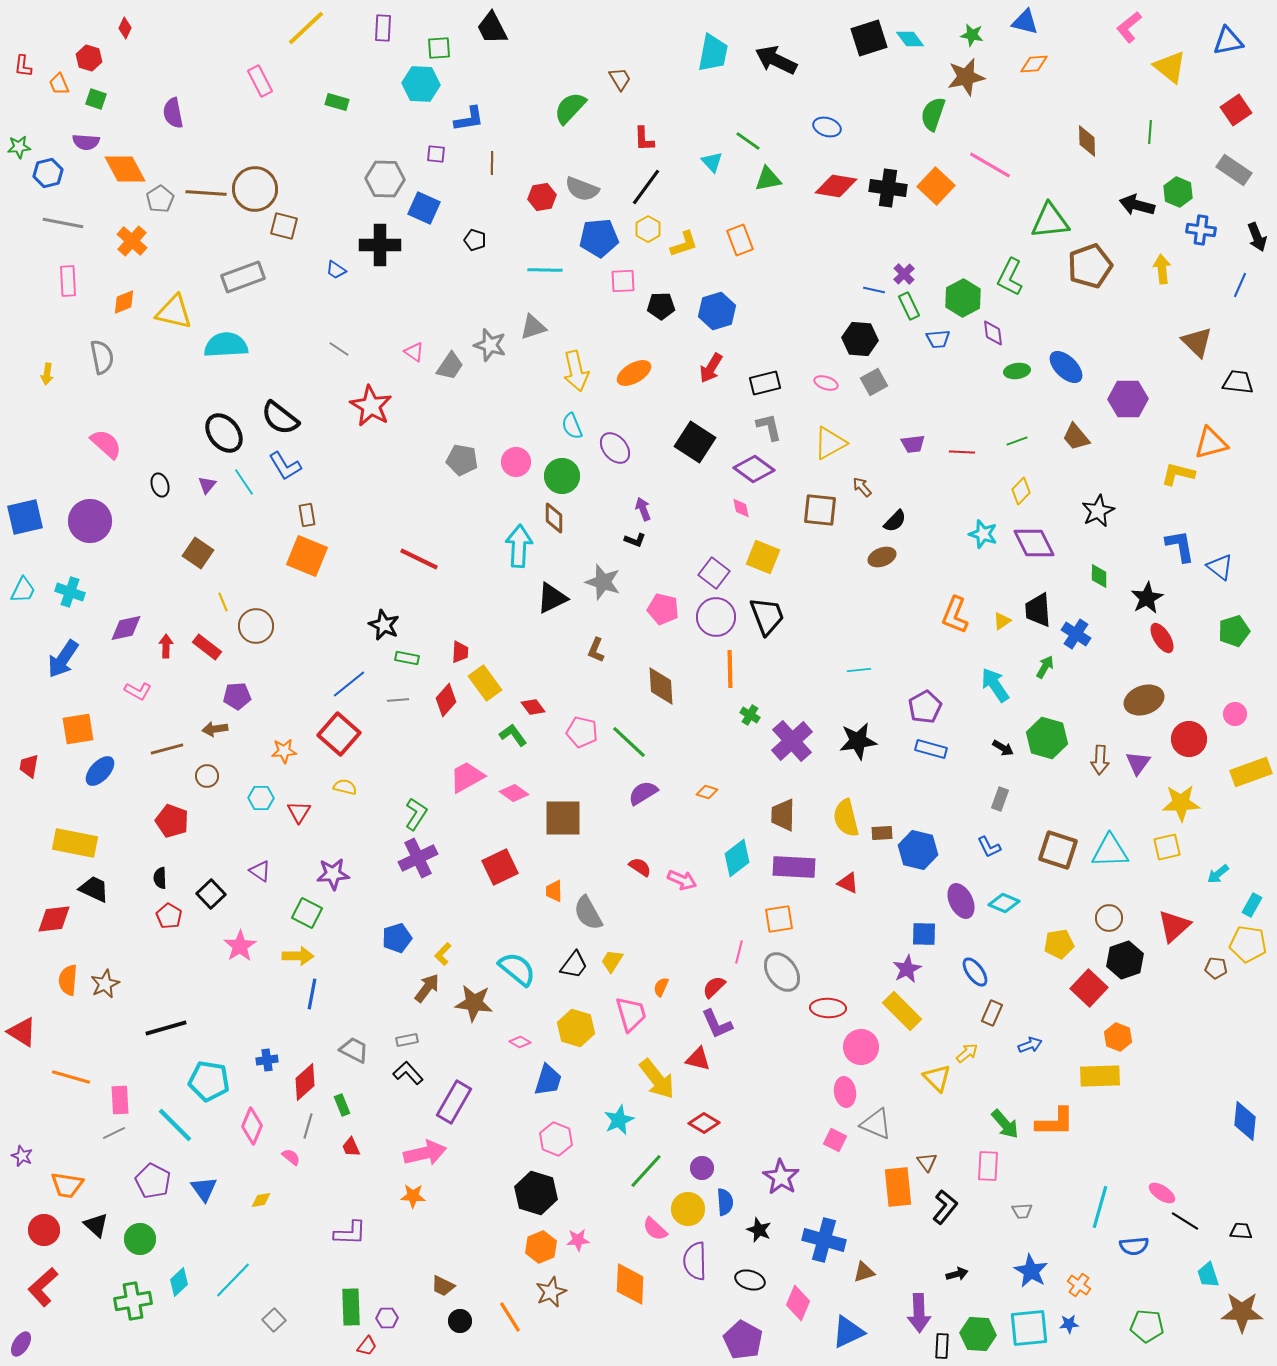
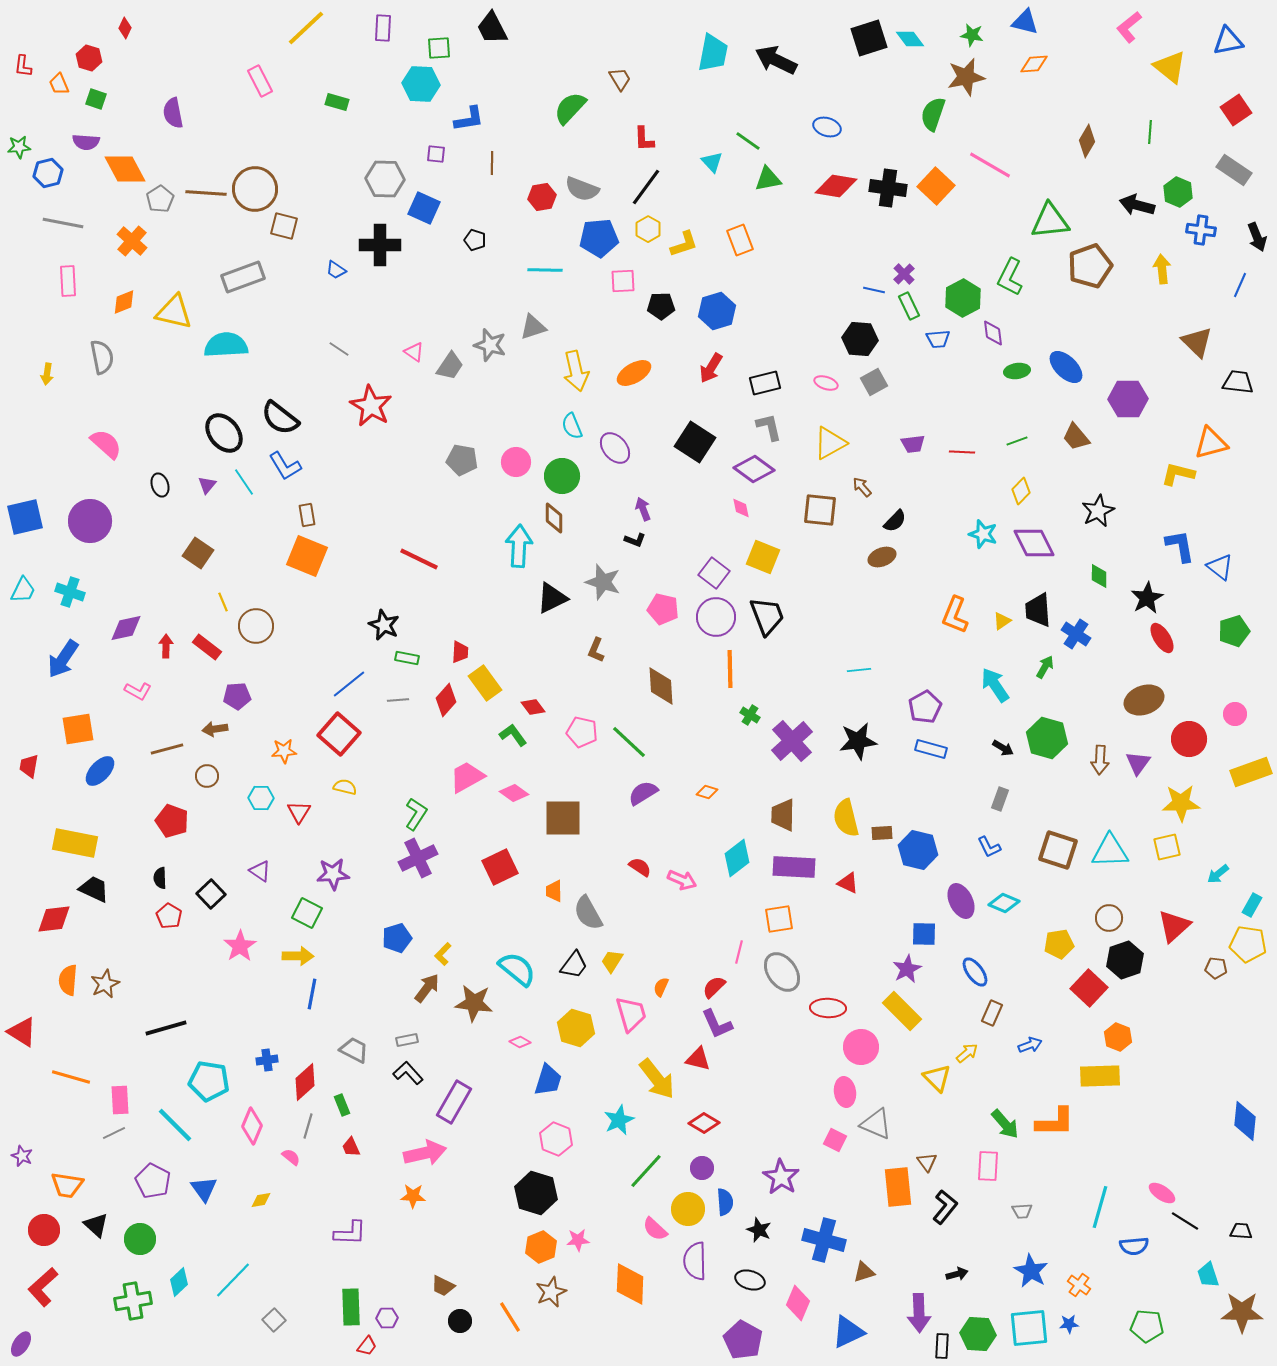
brown diamond at (1087, 141): rotated 32 degrees clockwise
